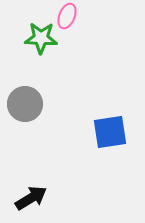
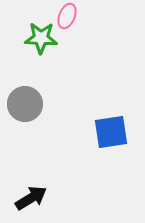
blue square: moved 1 px right
